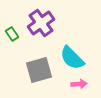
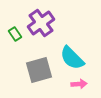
green rectangle: moved 3 px right
